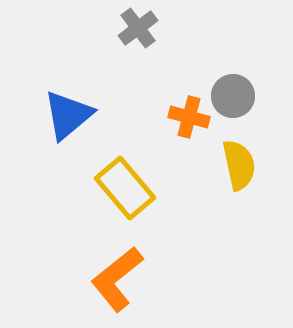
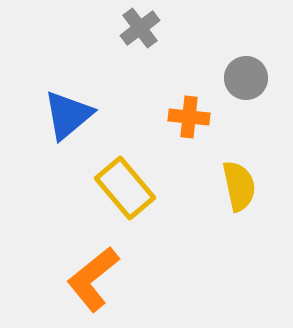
gray cross: moved 2 px right
gray circle: moved 13 px right, 18 px up
orange cross: rotated 9 degrees counterclockwise
yellow semicircle: moved 21 px down
orange L-shape: moved 24 px left
